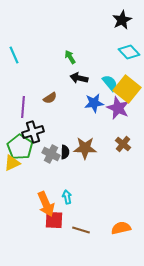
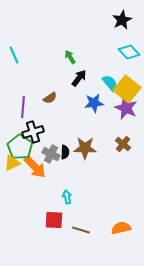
black arrow: rotated 114 degrees clockwise
purple star: moved 8 px right
orange arrow: moved 11 px left, 37 px up; rotated 20 degrees counterclockwise
